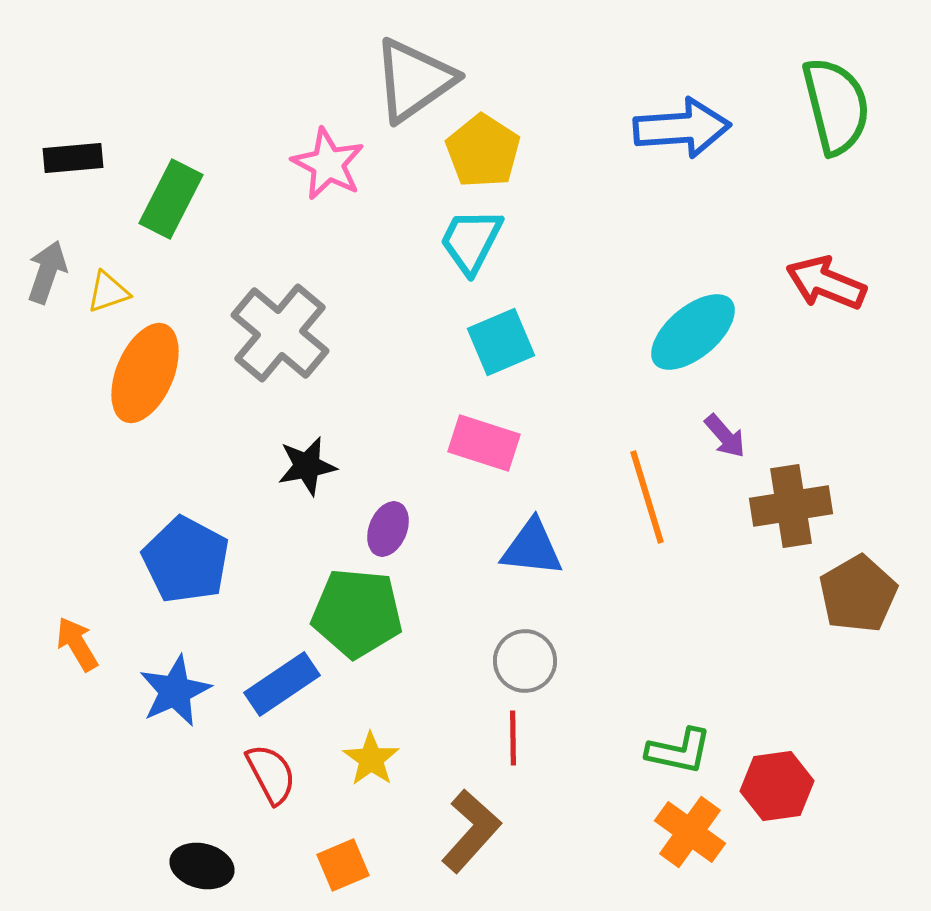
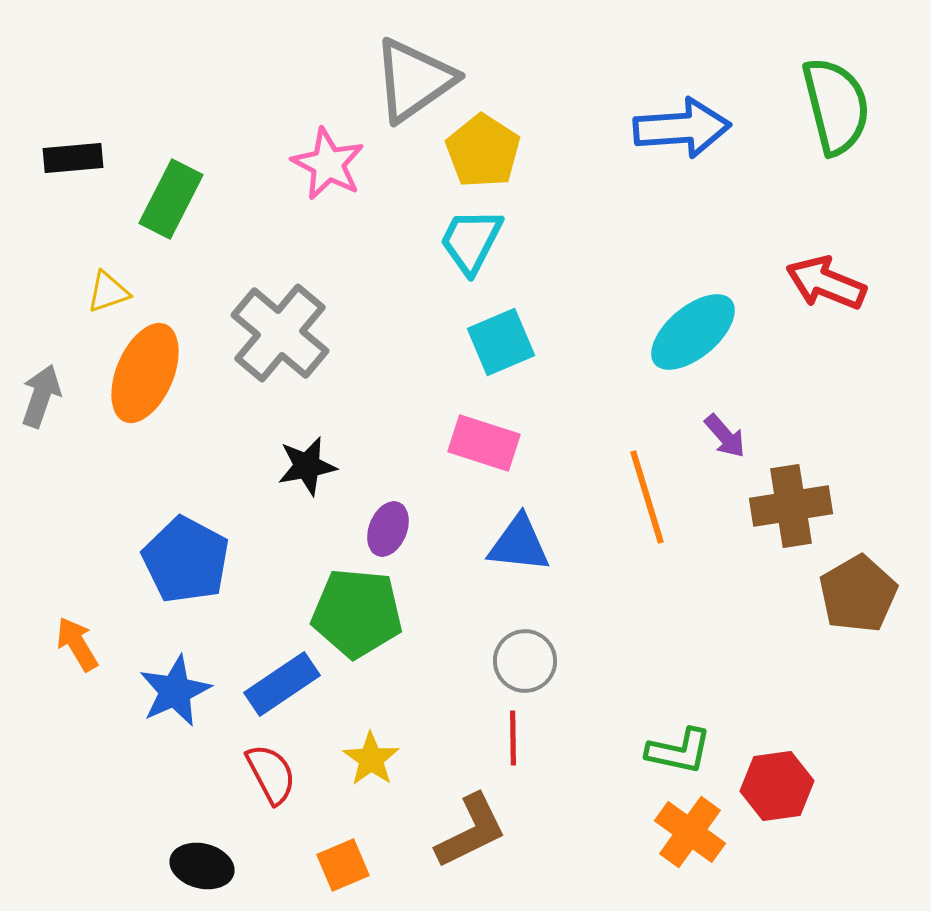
gray arrow: moved 6 px left, 124 px down
blue triangle: moved 13 px left, 4 px up
brown L-shape: rotated 22 degrees clockwise
